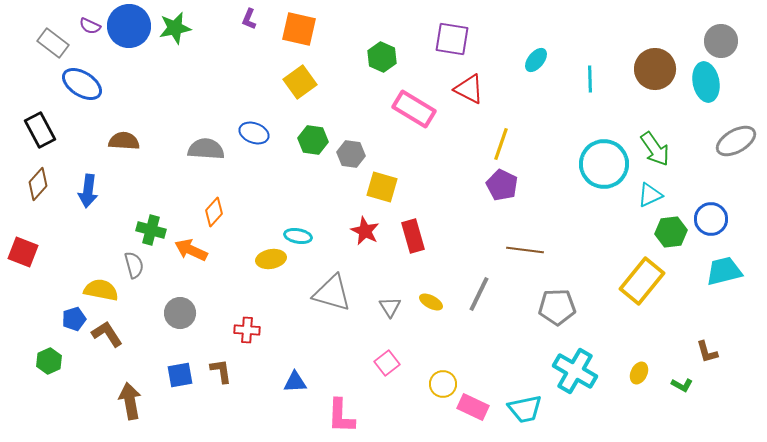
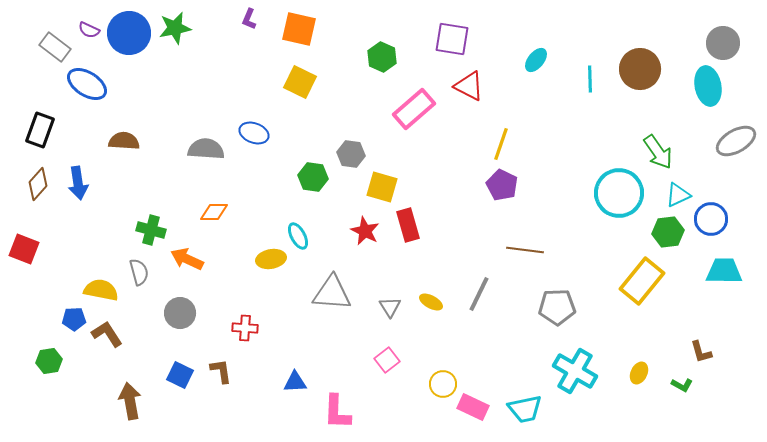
purple semicircle at (90, 26): moved 1 px left, 4 px down
blue circle at (129, 26): moved 7 px down
gray circle at (721, 41): moved 2 px right, 2 px down
gray rectangle at (53, 43): moved 2 px right, 4 px down
brown circle at (655, 69): moved 15 px left
yellow square at (300, 82): rotated 28 degrees counterclockwise
cyan ellipse at (706, 82): moved 2 px right, 4 px down
blue ellipse at (82, 84): moved 5 px right
red triangle at (469, 89): moved 3 px up
pink rectangle at (414, 109): rotated 72 degrees counterclockwise
black rectangle at (40, 130): rotated 48 degrees clockwise
green hexagon at (313, 140): moved 37 px down
green arrow at (655, 149): moved 3 px right, 3 px down
cyan circle at (604, 164): moved 15 px right, 29 px down
blue arrow at (88, 191): moved 10 px left, 8 px up; rotated 16 degrees counterclockwise
cyan triangle at (650, 195): moved 28 px right
orange diamond at (214, 212): rotated 48 degrees clockwise
green hexagon at (671, 232): moved 3 px left
cyan ellipse at (298, 236): rotated 52 degrees clockwise
red rectangle at (413, 236): moved 5 px left, 11 px up
orange arrow at (191, 250): moved 4 px left, 9 px down
red square at (23, 252): moved 1 px right, 3 px up
gray semicircle at (134, 265): moved 5 px right, 7 px down
cyan trapezoid at (724, 271): rotated 15 degrees clockwise
gray triangle at (332, 293): rotated 12 degrees counterclockwise
blue pentagon at (74, 319): rotated 15 degrees clockwise
red cross at (247, 330): moved 2 px left, 2 px up
brown L-shape at (707, 352): moved 6 px left
green hexagon at (49, 361): rotated 15 degrees clockwise
pink square at (387, 363): moved 3 px up
blue square at (180, 375): rotated 36 degrees clockwise
pink L-shape at (341, 416): moved 4 px left, 4 px up
